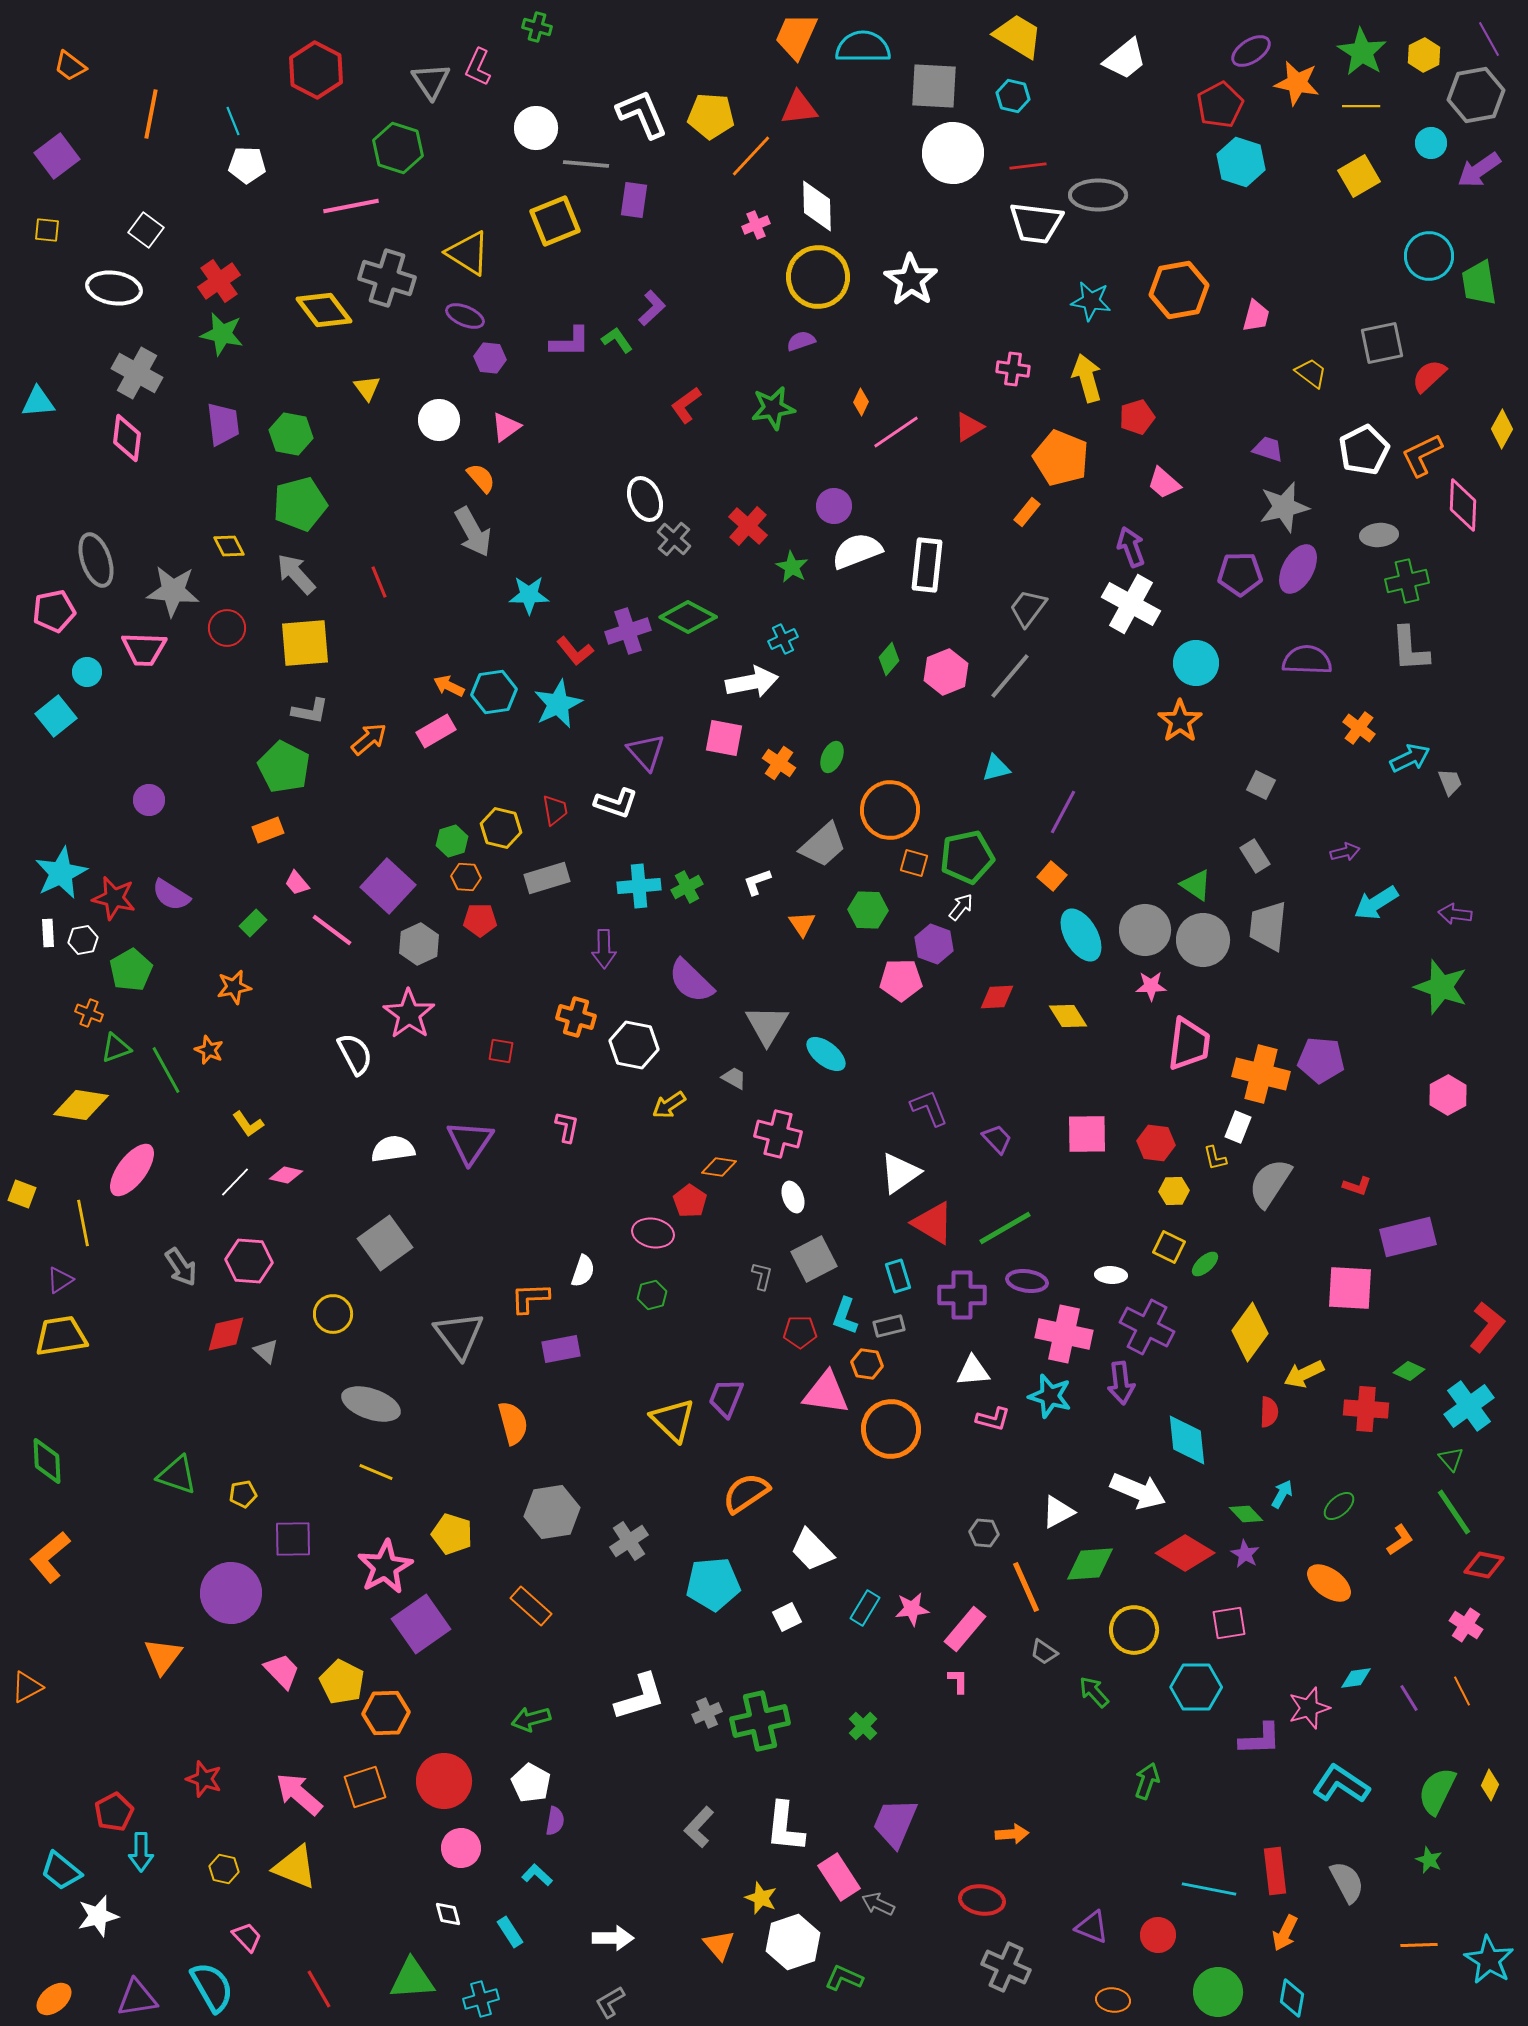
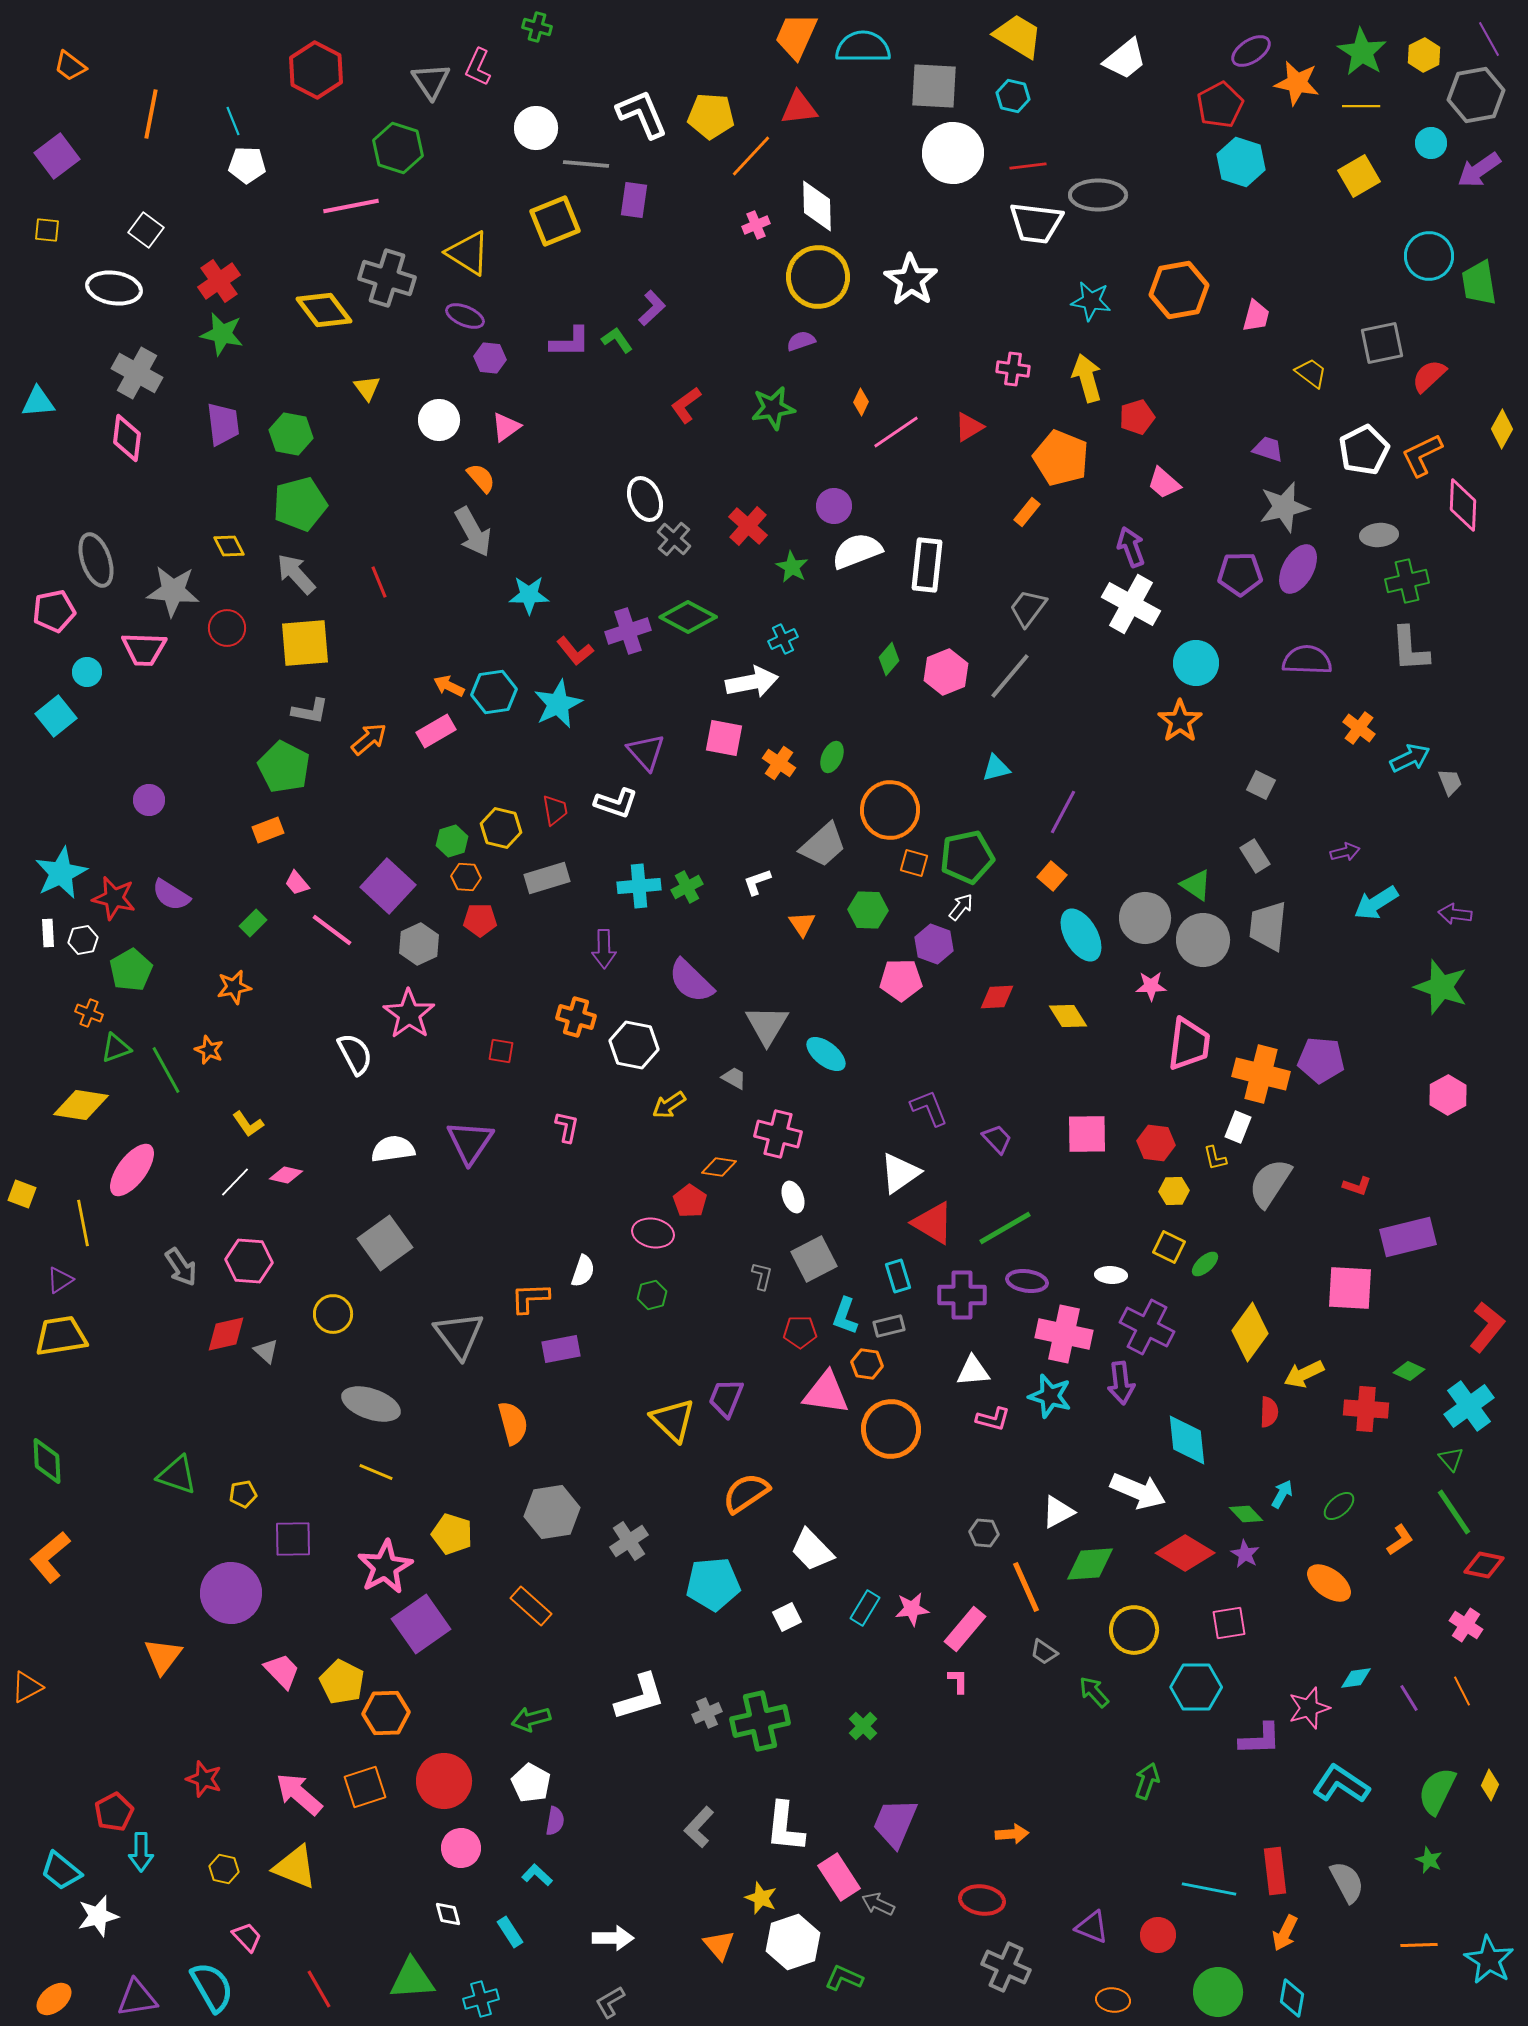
gray circle at (1145, 930): moved 12 px up
